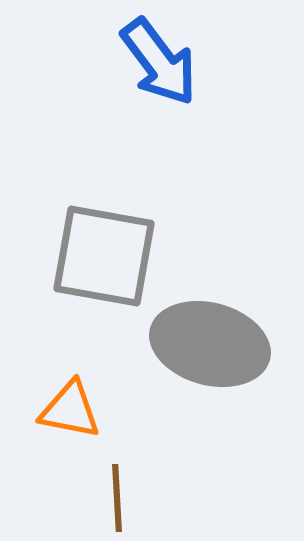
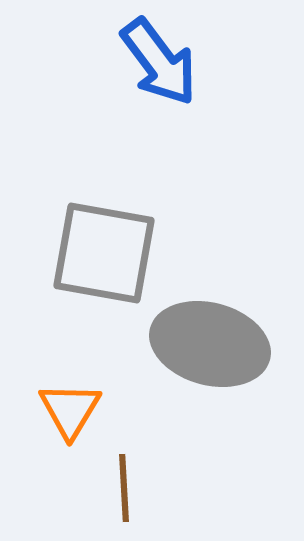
gray square: moved 3 px up
orange triangle: rotated 50 degrees clockwise
brown line: moved 7 px right, 10 px up
